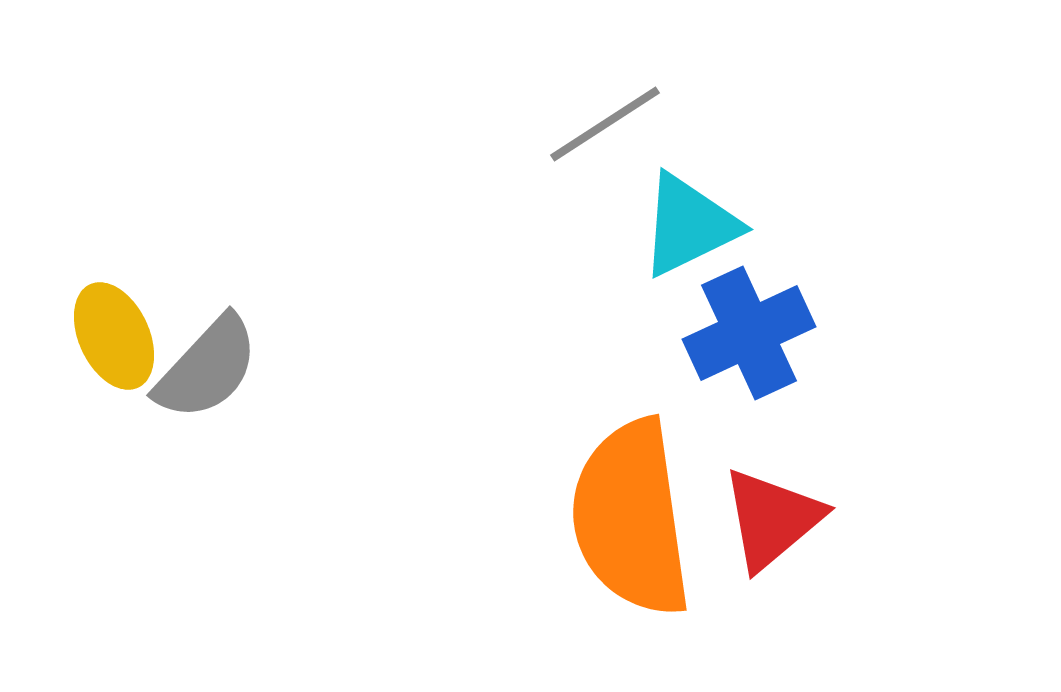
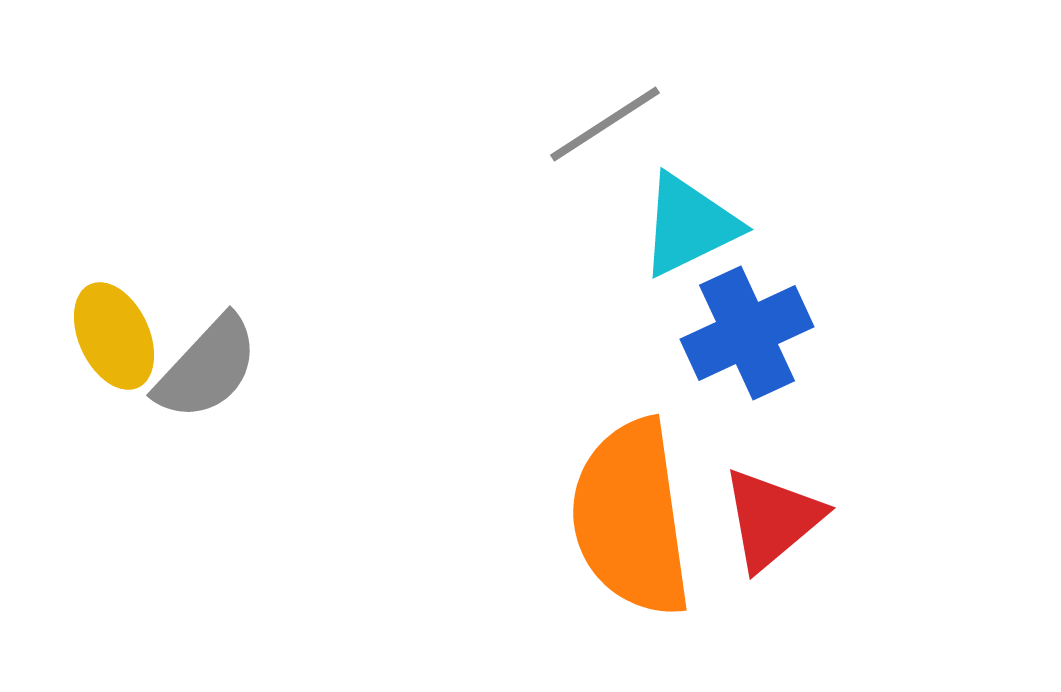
blue cross: moved 2 px left
